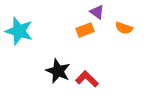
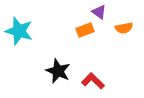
purple triangle: moved 2 px right
orange semicircle: rotated 30 degrees counterclockwise
red L-shape: moved 6 px right, 2 px down
